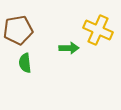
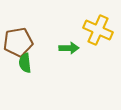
brown pentagon: moved 12 px down
